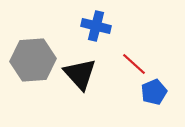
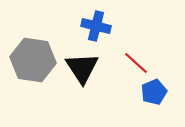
gray hexagon: rotated 12 degrees clockwise
red line: moved 2 px right, 1 px up
black triangle: moved 2 px right, 6 px up; rotated 9 degrees clockwise
